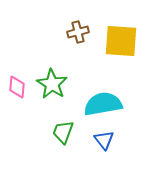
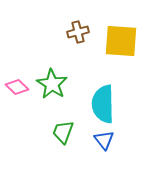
pink diamond: rotated 50 degrees counterclockwise
cyan semicircle: rotated 81 degrees counterclockwise
